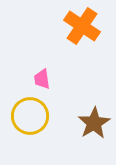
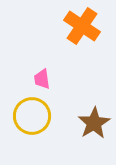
yellow circle: moved 2 px right
